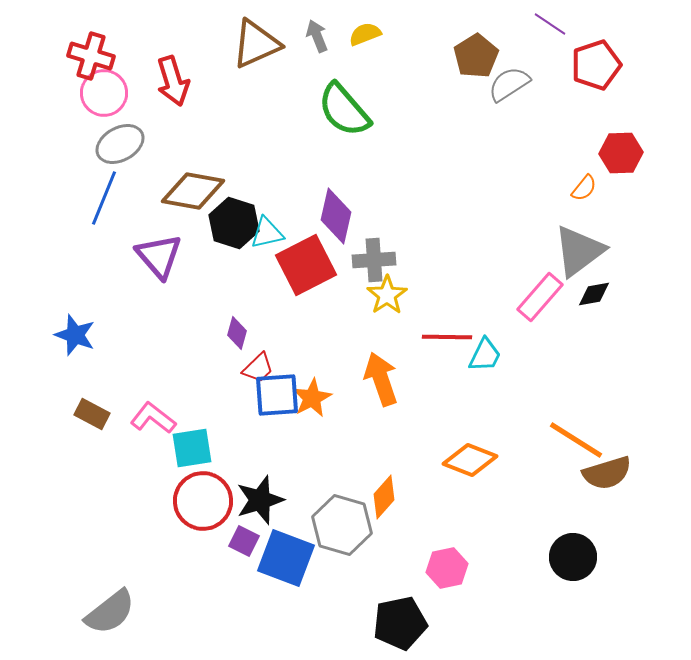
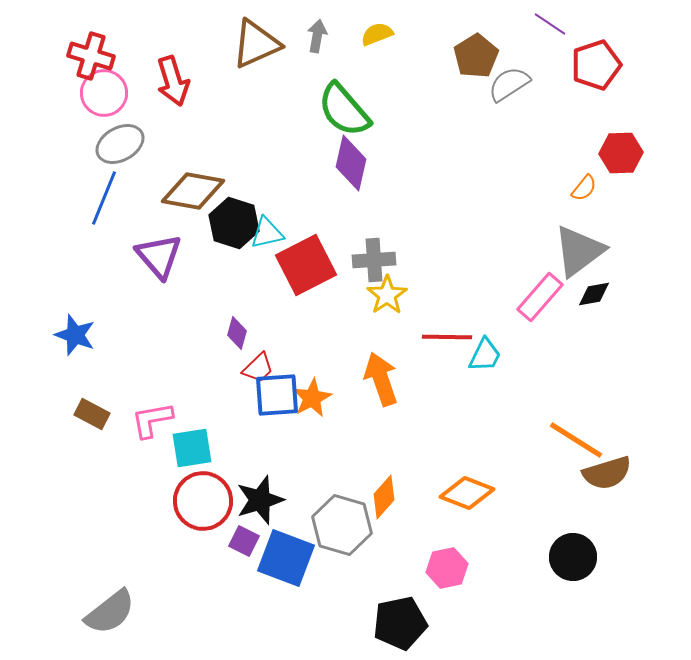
yellow semicircle at (365, 34): moved 12 px right
gray arrow at (317, 36): rotated 32 degrees clockwise
purple diamond at (336, 216): moved 15 px right, 53 px up
pink L-shape at (153, 418): moved 1 px left, 2 px down; rotated 48 degrees counterclockwise
orange diamond at (470, 460): moved 3 px left, 33 px down
